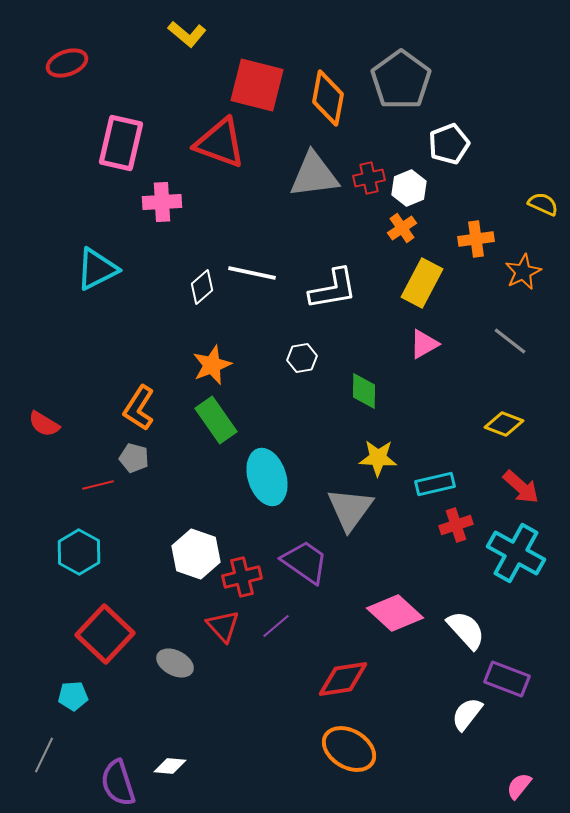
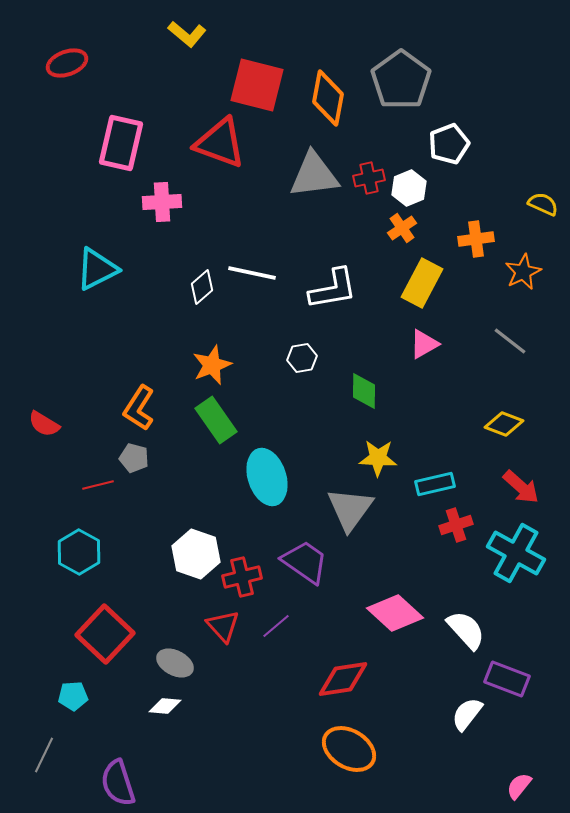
white diamond at (170, 766): moved 5 px left, 60 px up
